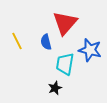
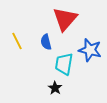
red triangle: moved 4 px up
cyan trapezoid: moved 1 px left
black star: rotated 16 degrees counterclockwise
